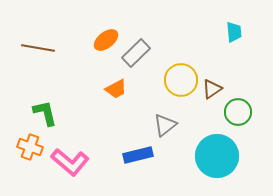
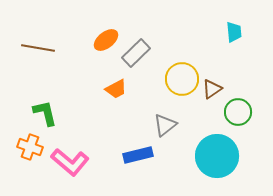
yellow circle: moved 1 px right, 1 px up
